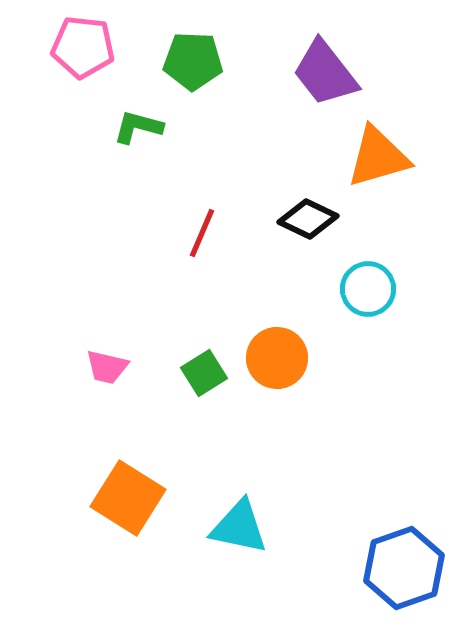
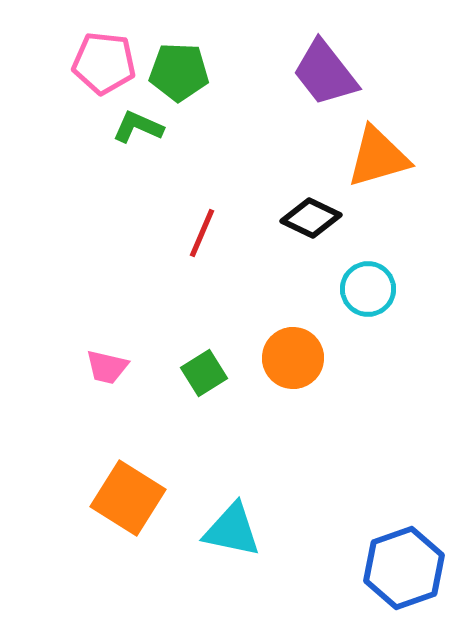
pink pentagon: moved 21 px right, 16 px down
green pentagon: moved 14 px left, 11 px down
green L-shape: rotated 9 degrees clockwise
black diamond: moved 3 px right, 1 px up
orange circle: moved 16 px right
cyan triangle: moved 7 px left, 3 px down
